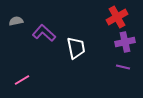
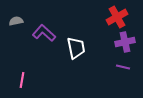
pink line: rotated 49 degrees counterclockwise
